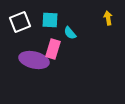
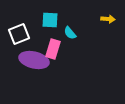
yellow arrow: moved 1 px down; rotated 104 degrees clockwise
white square: moved 1 px left, 12 px down
